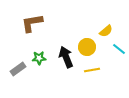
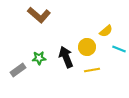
brown L-shape: moved 7 px right, 8 px up; rotated 130 degrees counterclockwise
cyan line: rotated 16 degrees counterclockwise
gray rectangle: moved 1 px down
